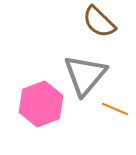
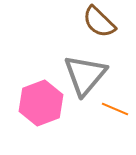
pink hexagon: moved 1 px up
